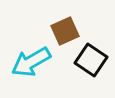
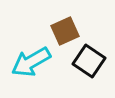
black square: moved 2 px left, 1 px down
